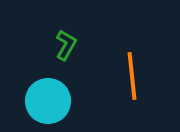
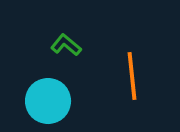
green L-shape: rotated 80 degrees counterclockwise
